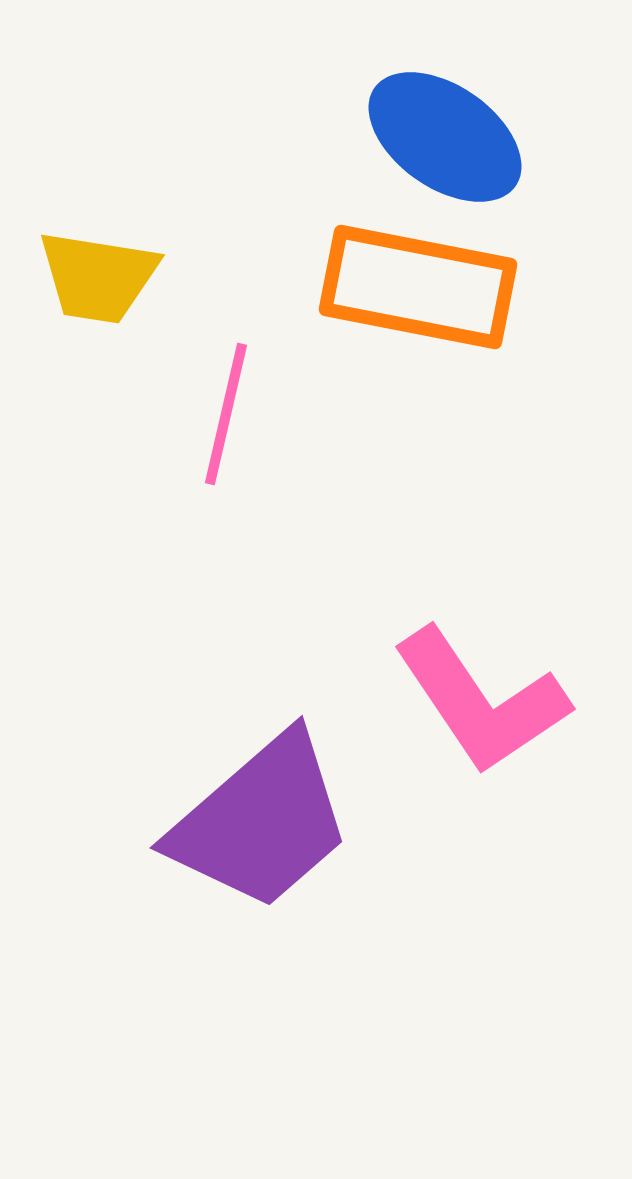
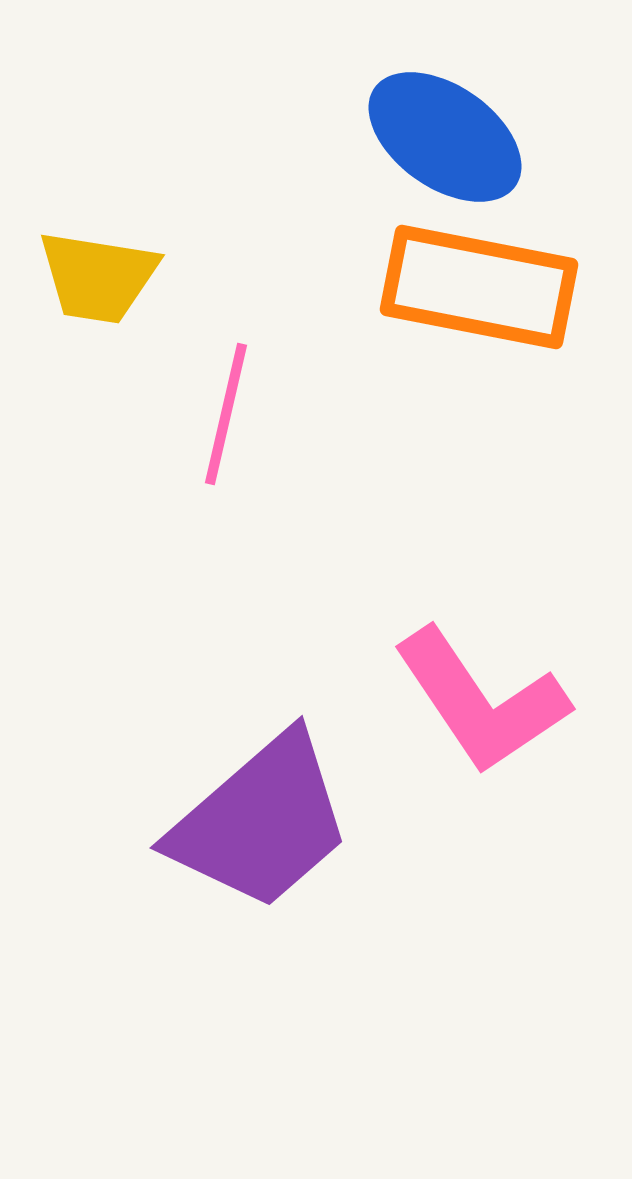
orange rectangle: moved 61 px right
